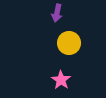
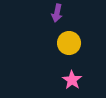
pink star: moved 11 px right
